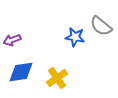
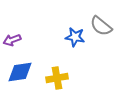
blue diamond: moved 1 px left
yellow cross: rotated 25 degrees clockwise
